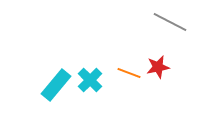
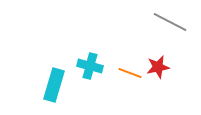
orange line: moved 1 px right
cyan cross: moved 14 px up; rotated 30 degrees counterclockwise
cyan rectangle: moved 2 px left; rotated 24 degrees counterclockwise
